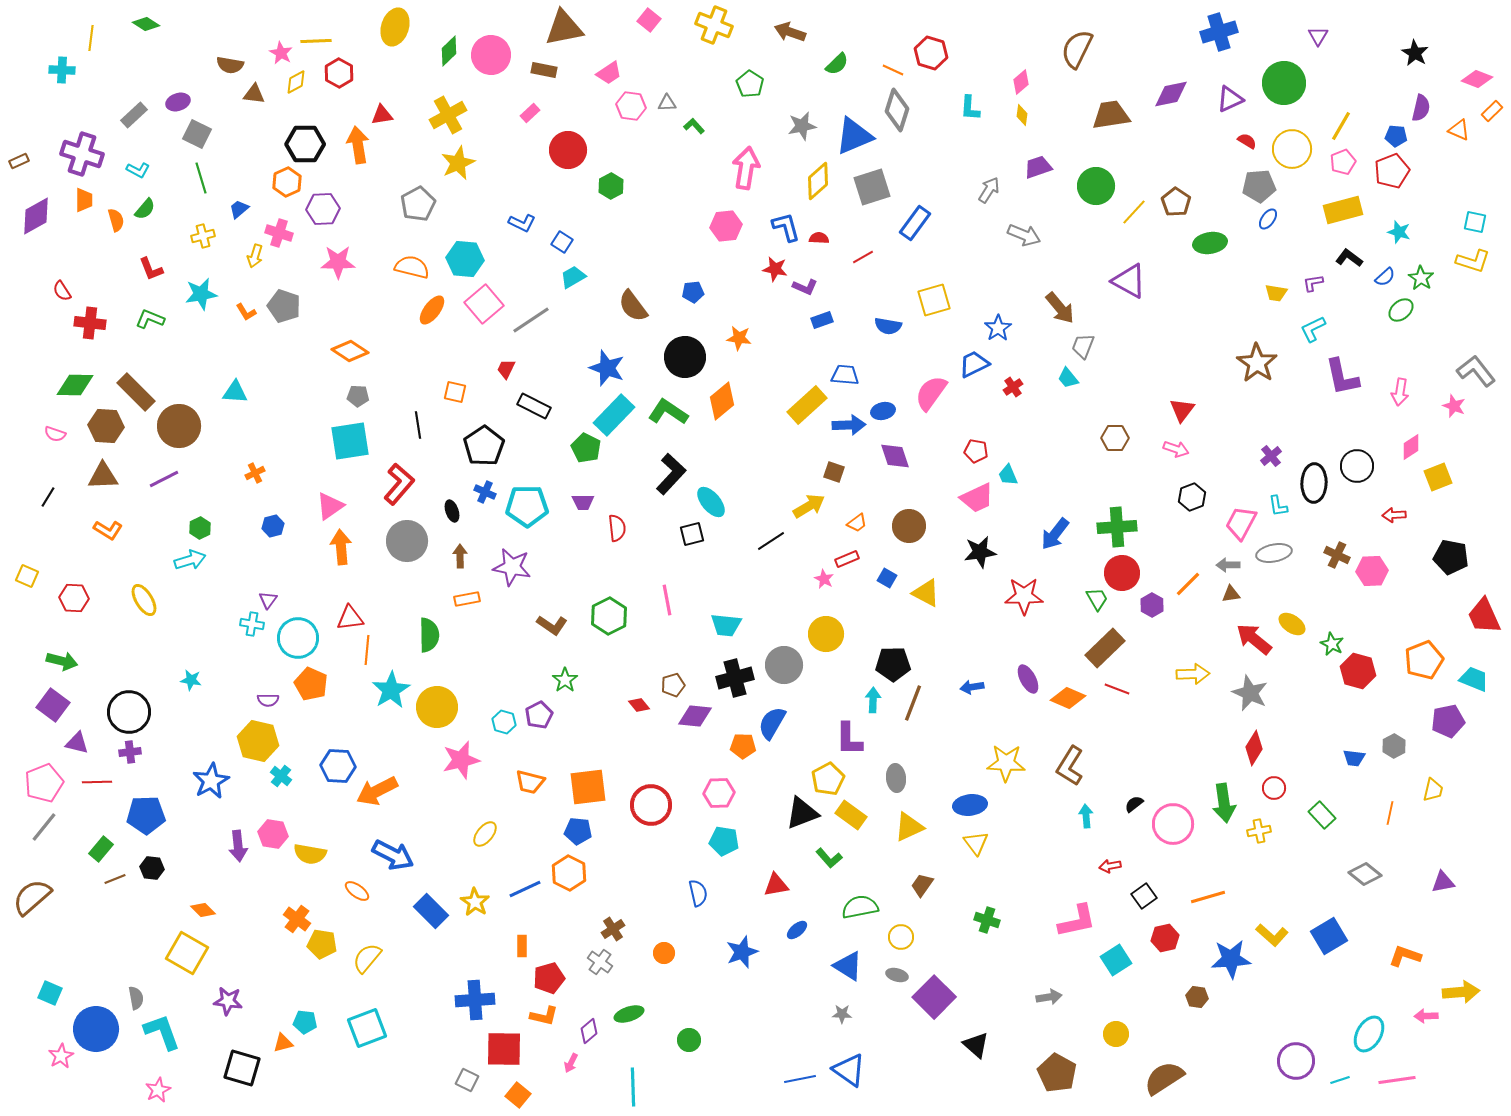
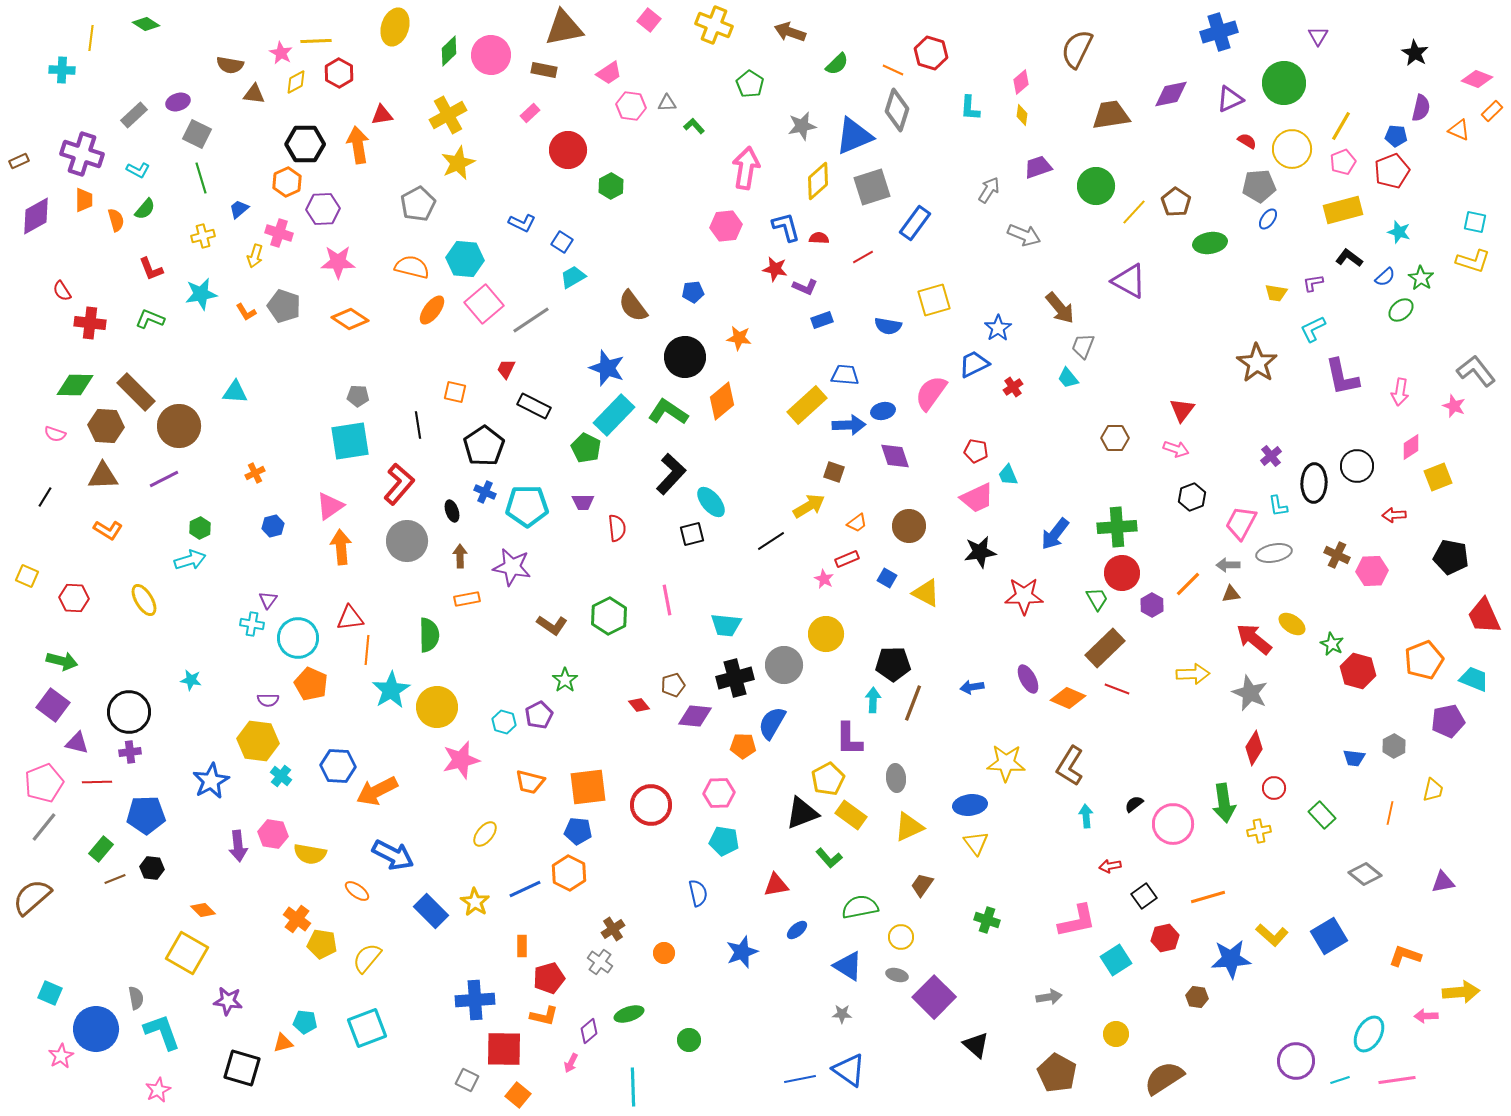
orange diamond at (350, 351): moved 32 px up
black line at (48, 497): moved 3 px left
yellow hexagon at (258, 741): rotated 6 degrees counterclockwise
